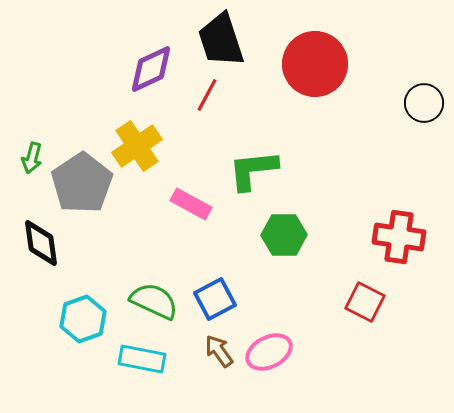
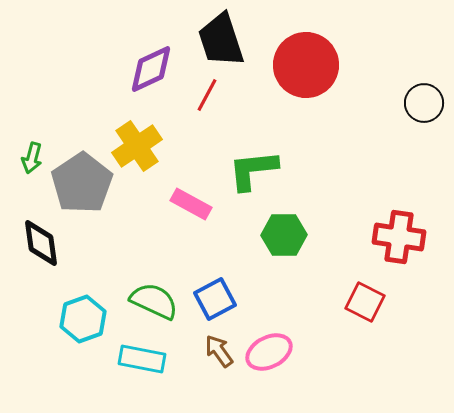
red circle: moved 9 px left, 1 px down
